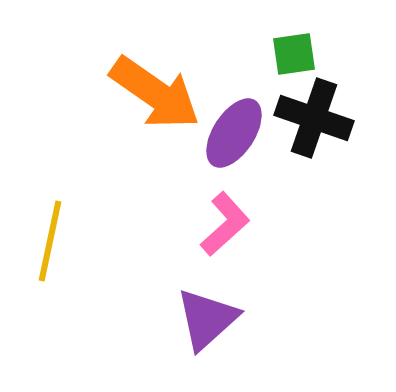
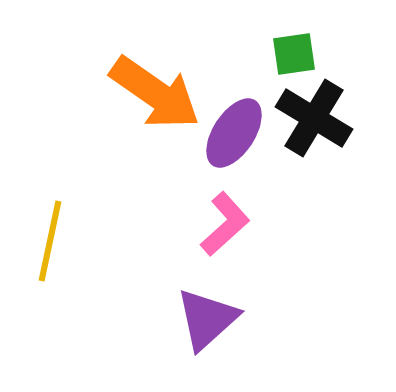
black cross: rotated 12 degrees clockwise
